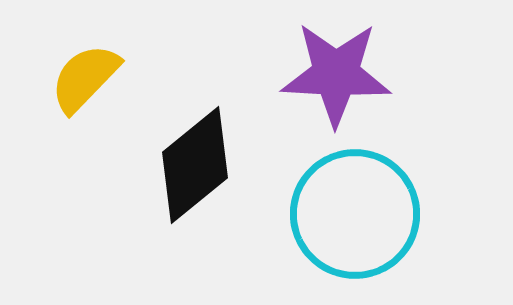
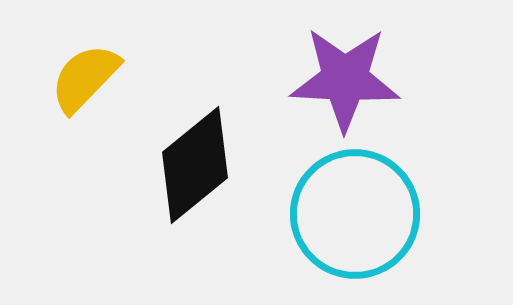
purple star: moved 9 px right, 5 px down
